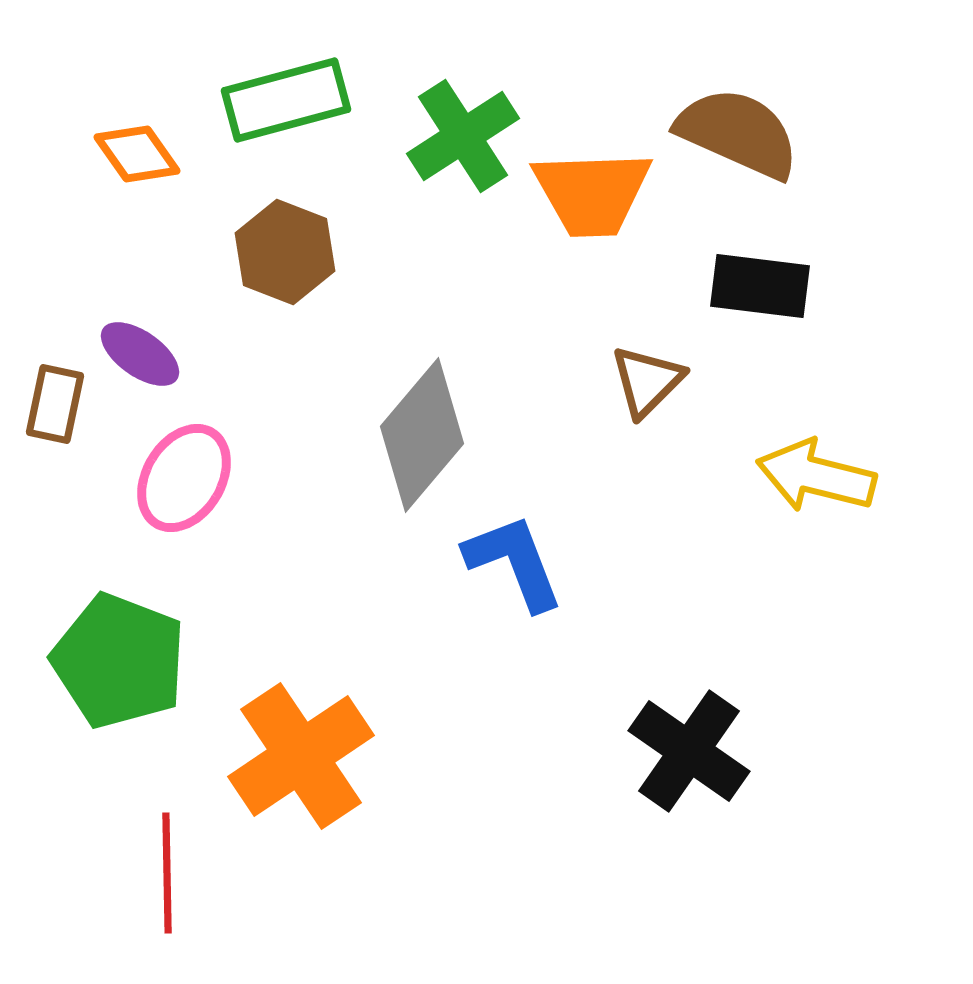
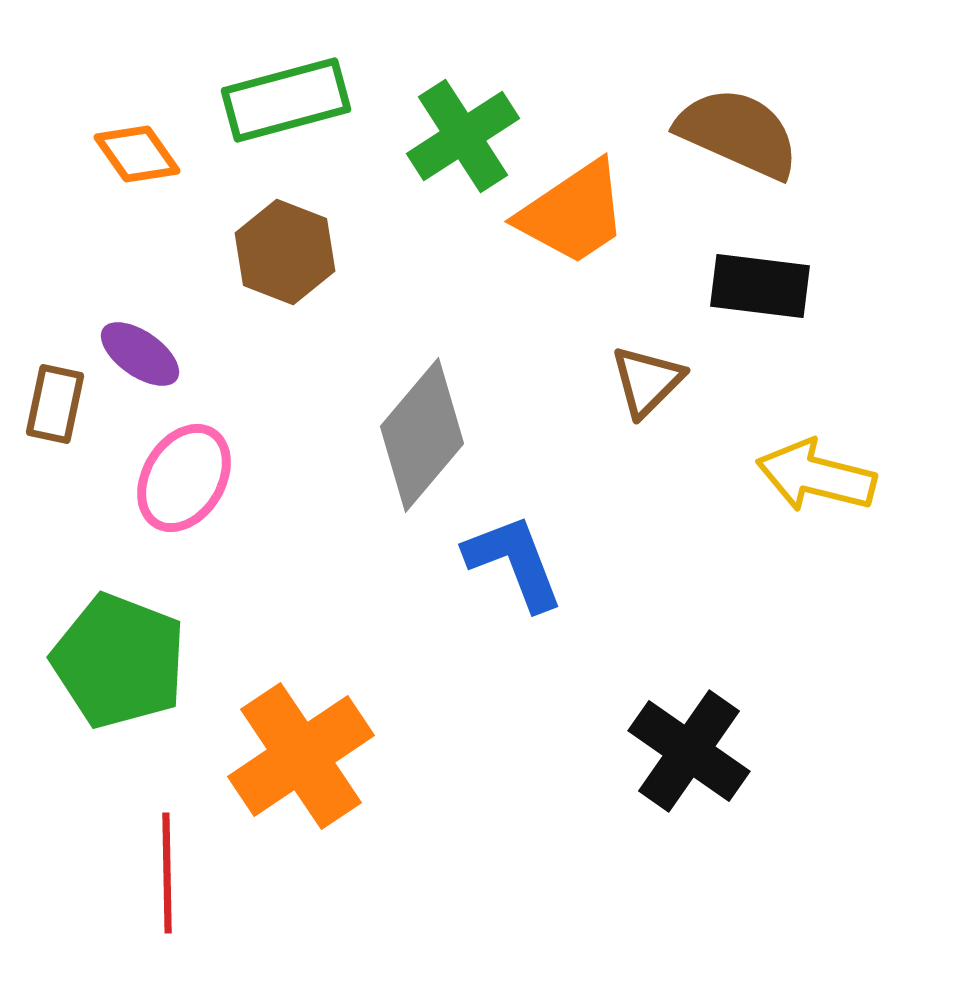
orange trapezoid: moved 19 px left, 20 px down; rotated 32 degrees counterclockwise
